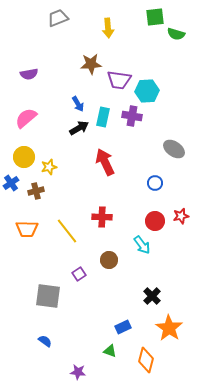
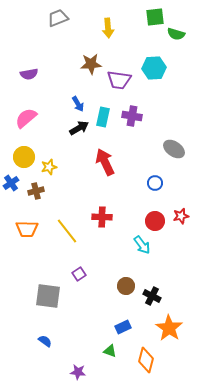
cyan hexagon: moved 7 px right, 23 px up
brown circle: moved 17 px right, 26 px down
black cross: rotated 18 degrees counterclockwise
